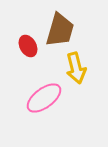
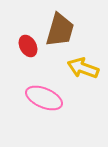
yellow arrow: moved 7 px right; rotated 124 degrees clockwise
pink ellipse: rotated 60 degrees clockwise
